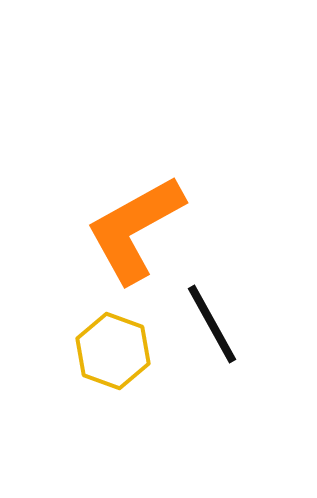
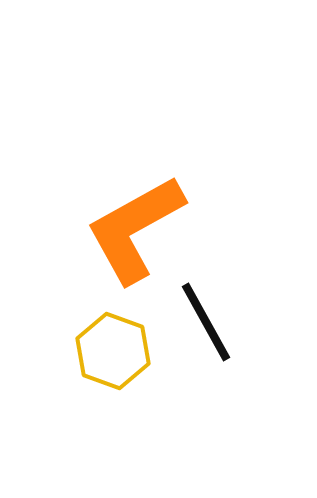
black line: moved 6 px left, 2 px up
